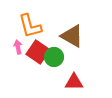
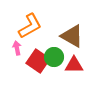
orange L-shape: rotated 104 degrees counterclockwise
pink arrow: moved 1 px left, 1 px down
red square: moved 9 px down
red triangle: moved 17 px up
